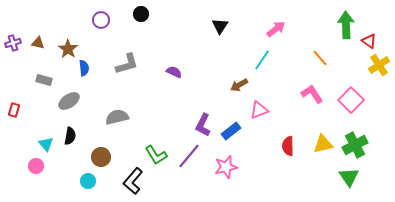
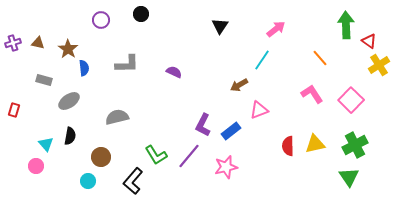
gray L-shape: rotated 15 degrees clockwise
yellow triangle: moved 8 px left
